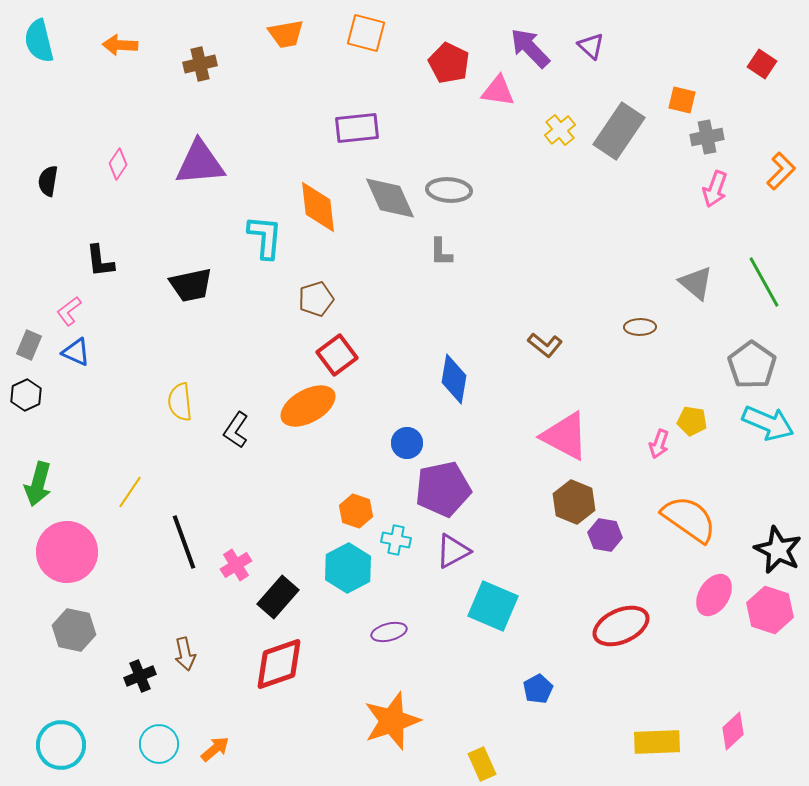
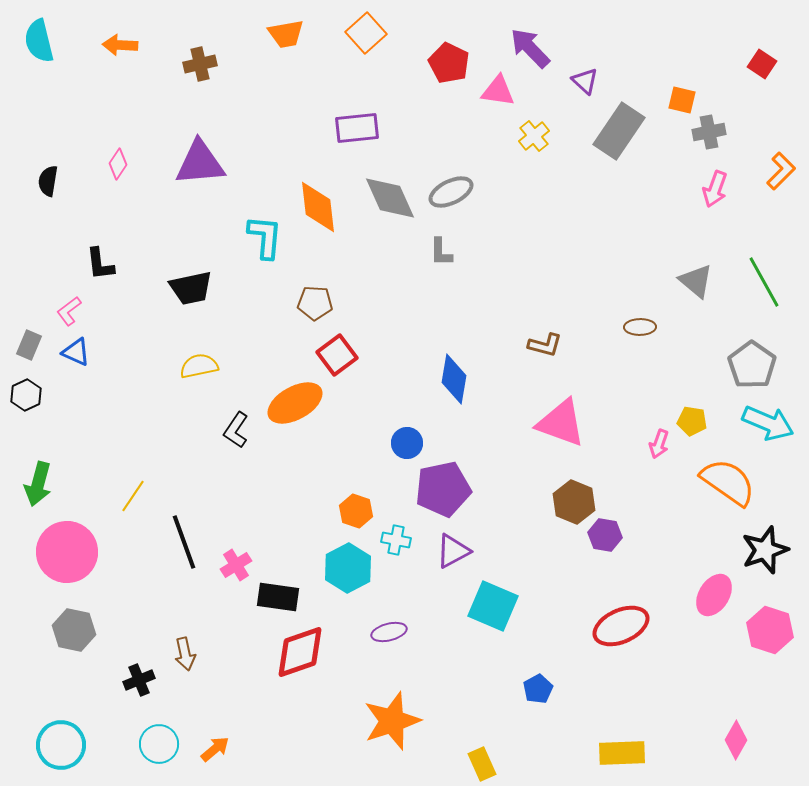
orange square at (366, 33): rotated 33 degrees clockwise
purple triangle at (591, 46): moved 6 px left, 35 px down
yellow cross at (560, 130): moved 26 px left, 6 px down
gray cross at (707, 137): moved 2 px right, 5 px up
gray ellipse at (449, 190): moved 2 px right, 2 px down; rotated 30 degrees counterclockwise
black L-shape at (100, 261): moved 3 px down
gray triangle at (696, 283): moved 2 px up
black trapezoid at (191, 285): moved 3 px down
brown pentagon at (316, 299): moved 1 px left, 4 px down; rotated 20 degrees clockwise
brown L-shape at (545, 345): rotated 24 degrees counterclockwise
yellow semicircle at (180, 402): moved 19 px right, 36 px up; rotated 84 degrees clockwise
orange ellipse at (308, 406): moved 13 px left, 3 px up
pink triangle at (565, 436): moved 4 px left, 13 px up; rotated 8 degrees counterclockwise
yellow line at (130, 492): moved 3 px right, 4 px down
orange semicircle at (689, 519): moved 39 px right, 37 px up
black star at (778, 550): moved 13 px left; rotated 27 degrees clockwise
black rectangle at (278, 597): rotated 57 degrees clockwise
pink hexagon at (770, 610): moved 20 px down
red diamond at (279, 664): moved 21 px right, 12 px up
black cross at (140, 676): moved 1 px left, 4 px down
pink diamond at (733, 731): moved 3 px right, 9 px down; rotated 18 degrees counterclockwise
yellow rectangle at (657, 742): moved 35 px left, 11 px down
